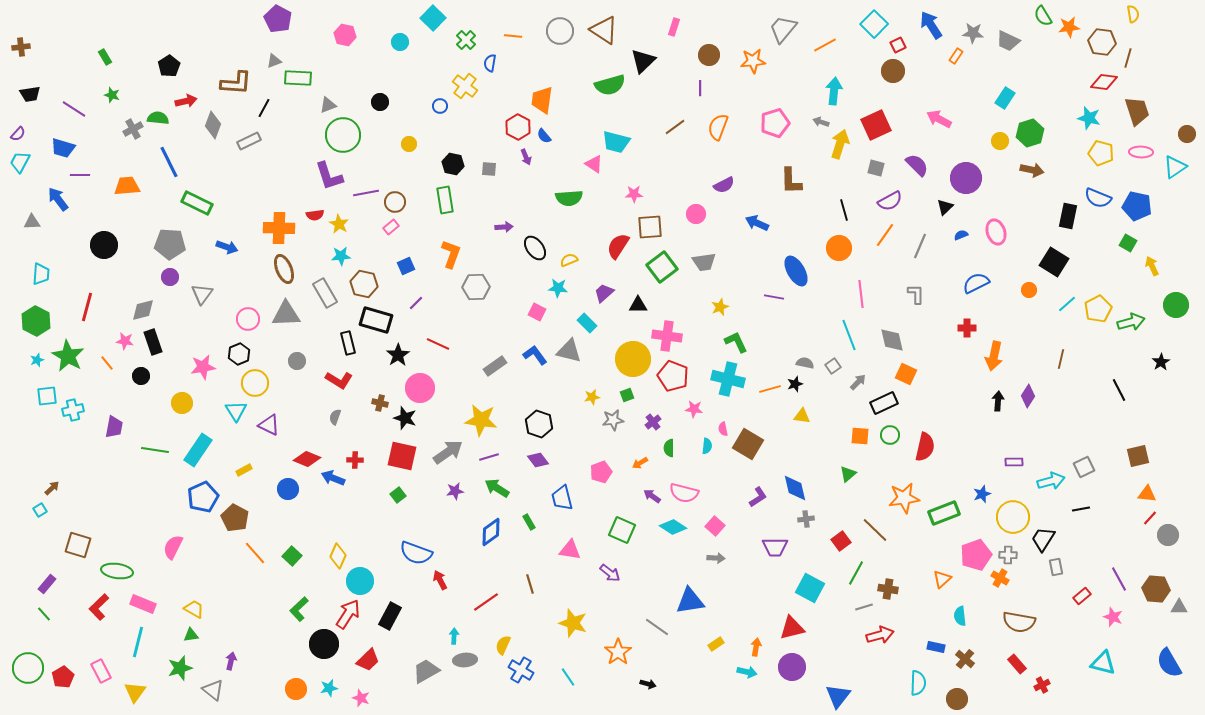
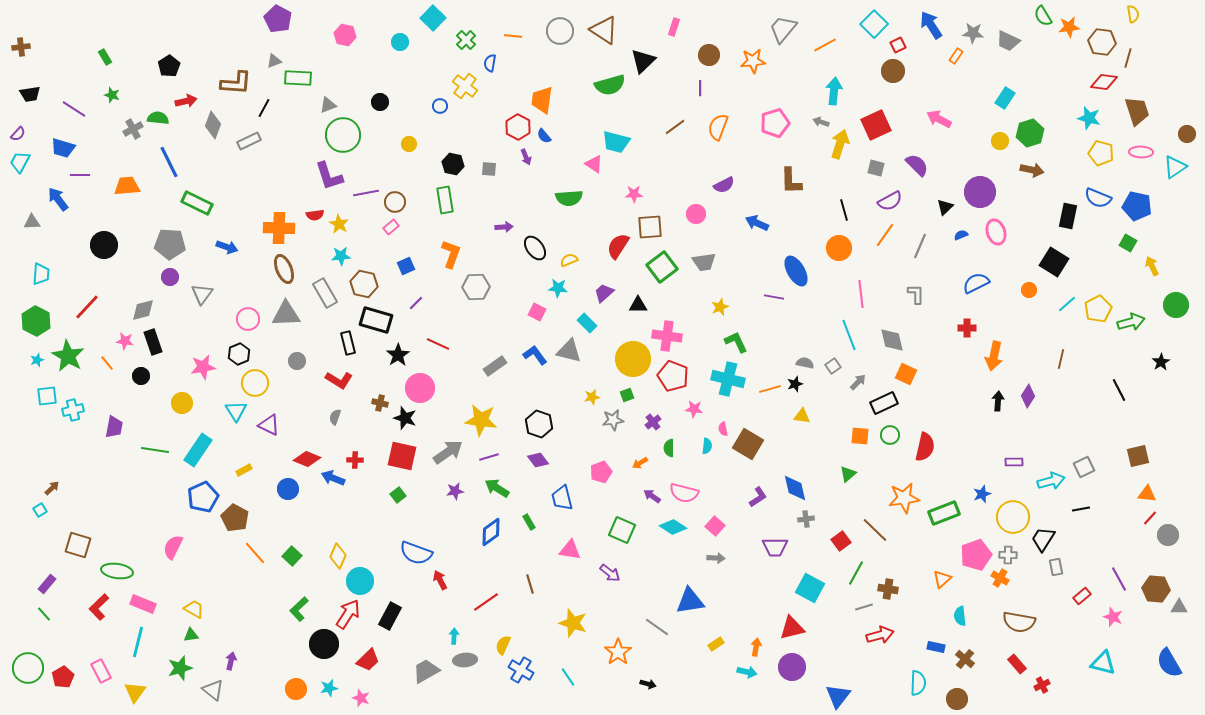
purple circle at (966, 178): moved 14 px right, 14 px down
red line at (87, 307): rotated 28 degrees clockwise
